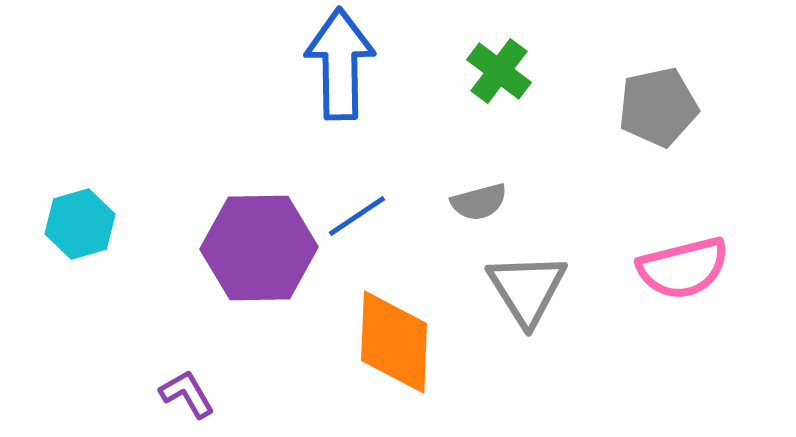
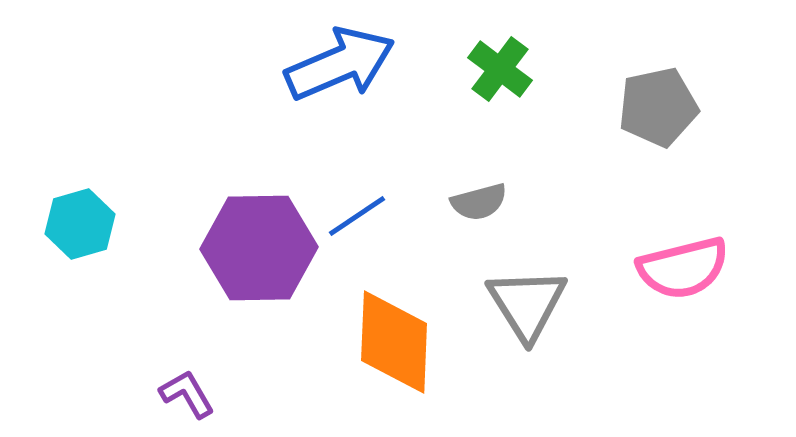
blue arrow: rotated 68 degrees clockwise
green cross: moved 1 px right, 2 px up
gray triangle: moved 15 px down
